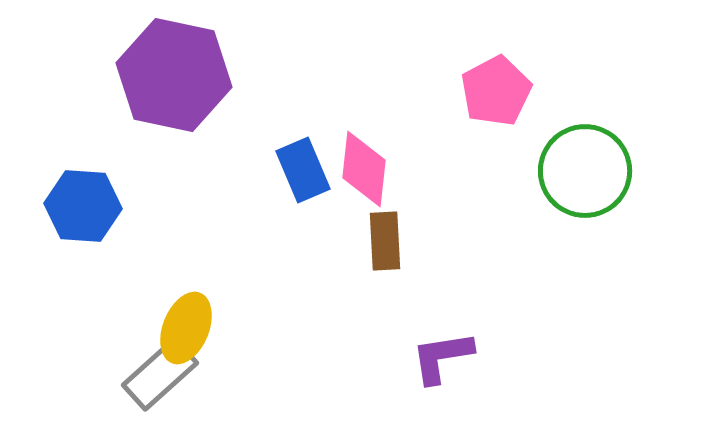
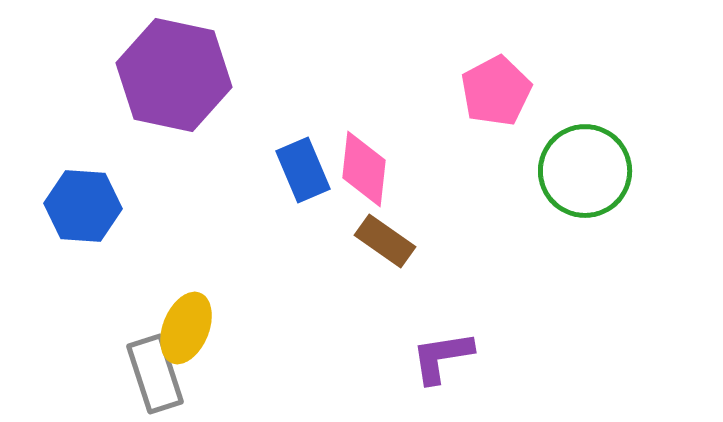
brown rectangle: rotated 52 degrees counterclockwise
gray rectangle: moved 5 px left; rotated 66 degrees counterclockwise
